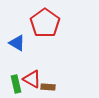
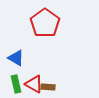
blue triangle: moved 1 px left, 15 px down
red triangle: moved 2 px right, 5 px down
